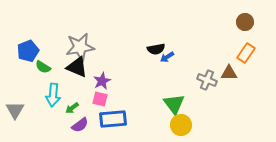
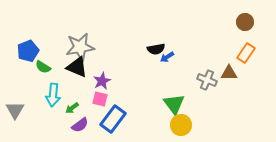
blue rectangle: rotated 48 degrees counterclockwise
